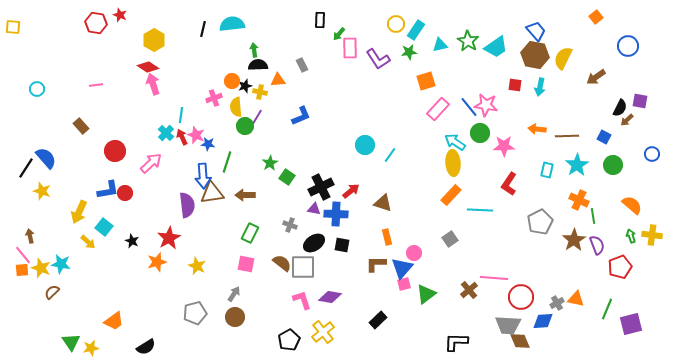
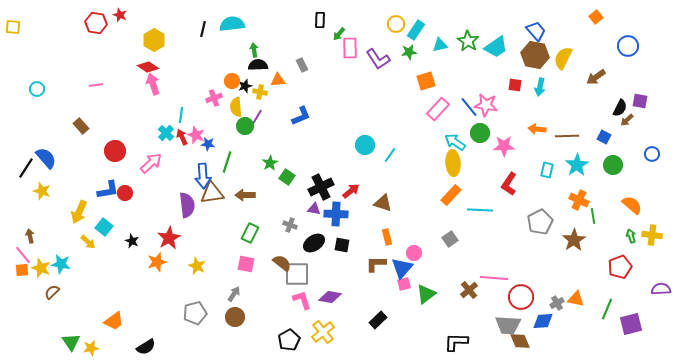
purple semicircle at (597, 245): moved 64 px right, 44 px down; rotated 72 degrees counterclockwise
gray square at (303, 267): moved 6 px left, 7 px down
